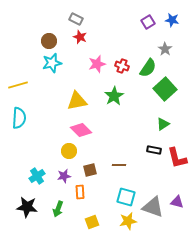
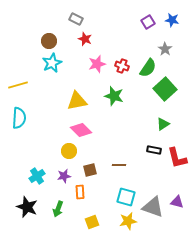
red star: moved 5 px right, 2 px down
cyan star: rotated 12 degrees counterclockwise
green star: rotated 24 degrees counterclockwise
black star: rotated 15 degrees clockwise
